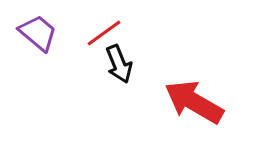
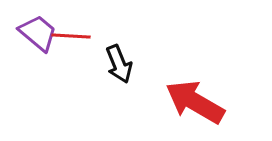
red line: moved 33 px left, 3 px down; rotated 39 degrees clockwise
red arrow: moved 1 px right
